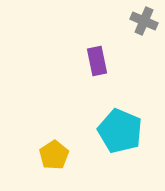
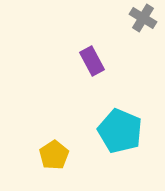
gray cross: moved 1 px left, 3 px up; rotated 8 degrees clockwise
purple rectangle: moved 5 px left; rotated 16 degrees counterclockwise
